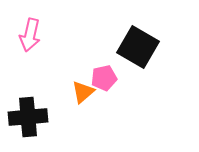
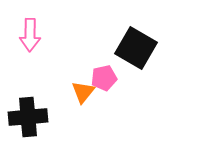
pink arrow: rotated 12 degrees counterclockwise
black square: moved 2 px left, 1 px down
orange triangle: rotated 10 degrees counterclockwise
